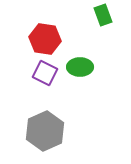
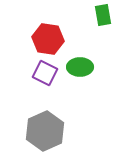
green rectangle: rotated 10 degrees clockwise
red hexagon: moved 3 px right
